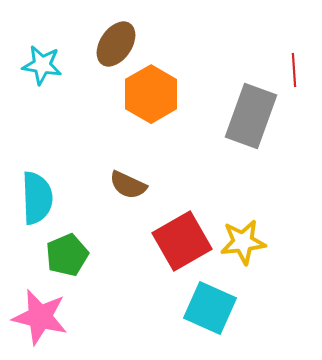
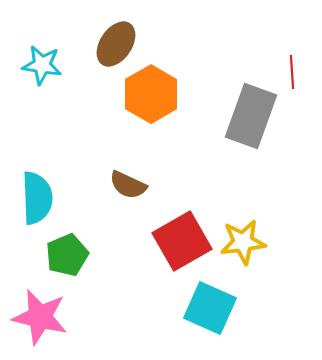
red line: moved 2 px left, 2 px down
